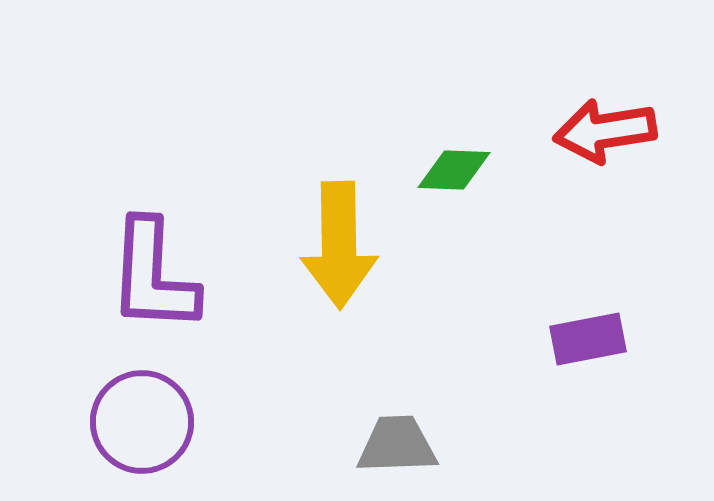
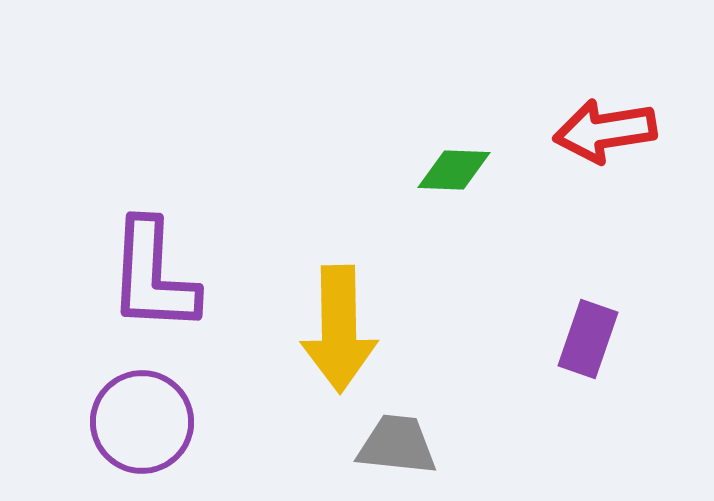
yellow arrow: moved 84 px down
purple rectangle: rotated 60 degrees counterclockwise
gray trapezoid: rotated 8 degrees clockwise
